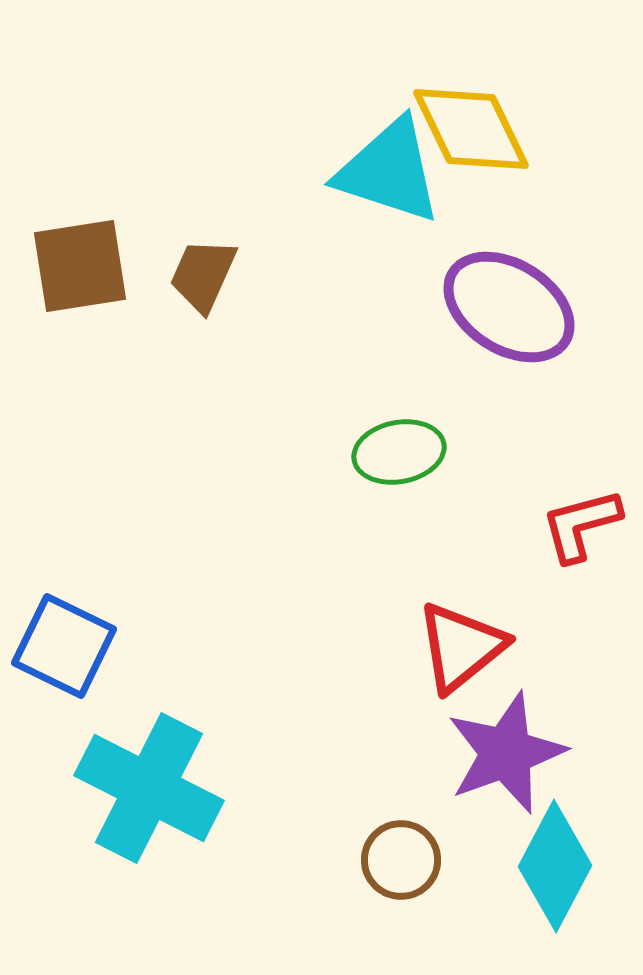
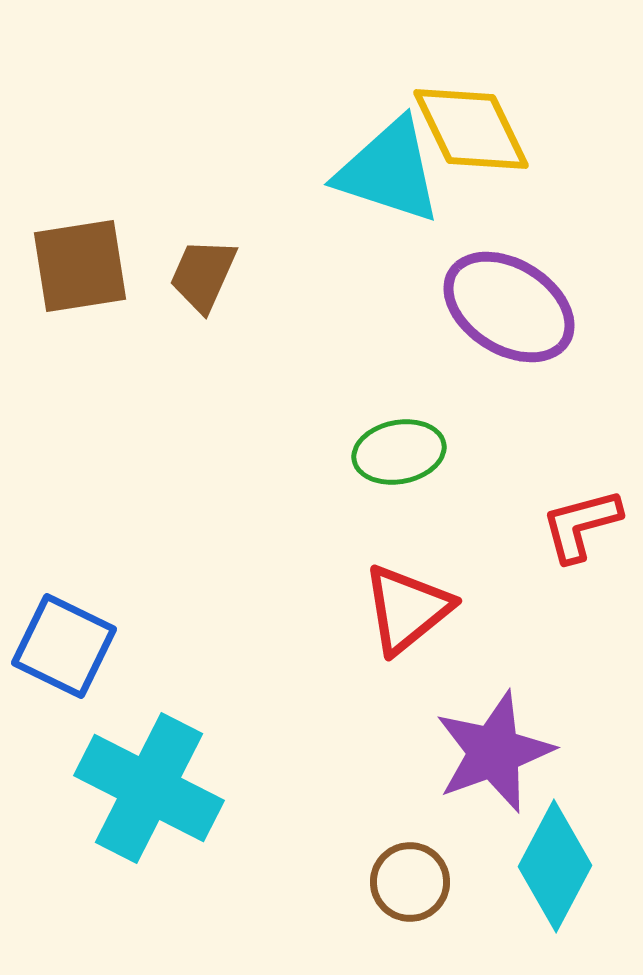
red triangle: moved 54 px left, 38 px up
purple star: moved 12 px left, 1 px up
brown circle: moved 9 px right, 22 px down
